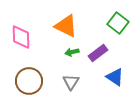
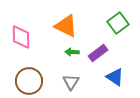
green square: rotated 15 degrees clockwise
green arrow: rotated 16 degrees clockwise
